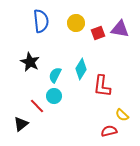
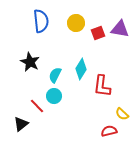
yellow semicircle: moved 1 px up
